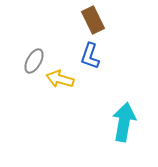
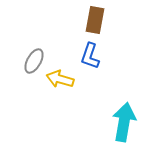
brown rectangle: moved 2 px right; rotated 36 degrees clockwise
